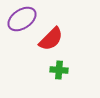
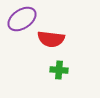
red semicircle: rotated 52 degrees clockwise
